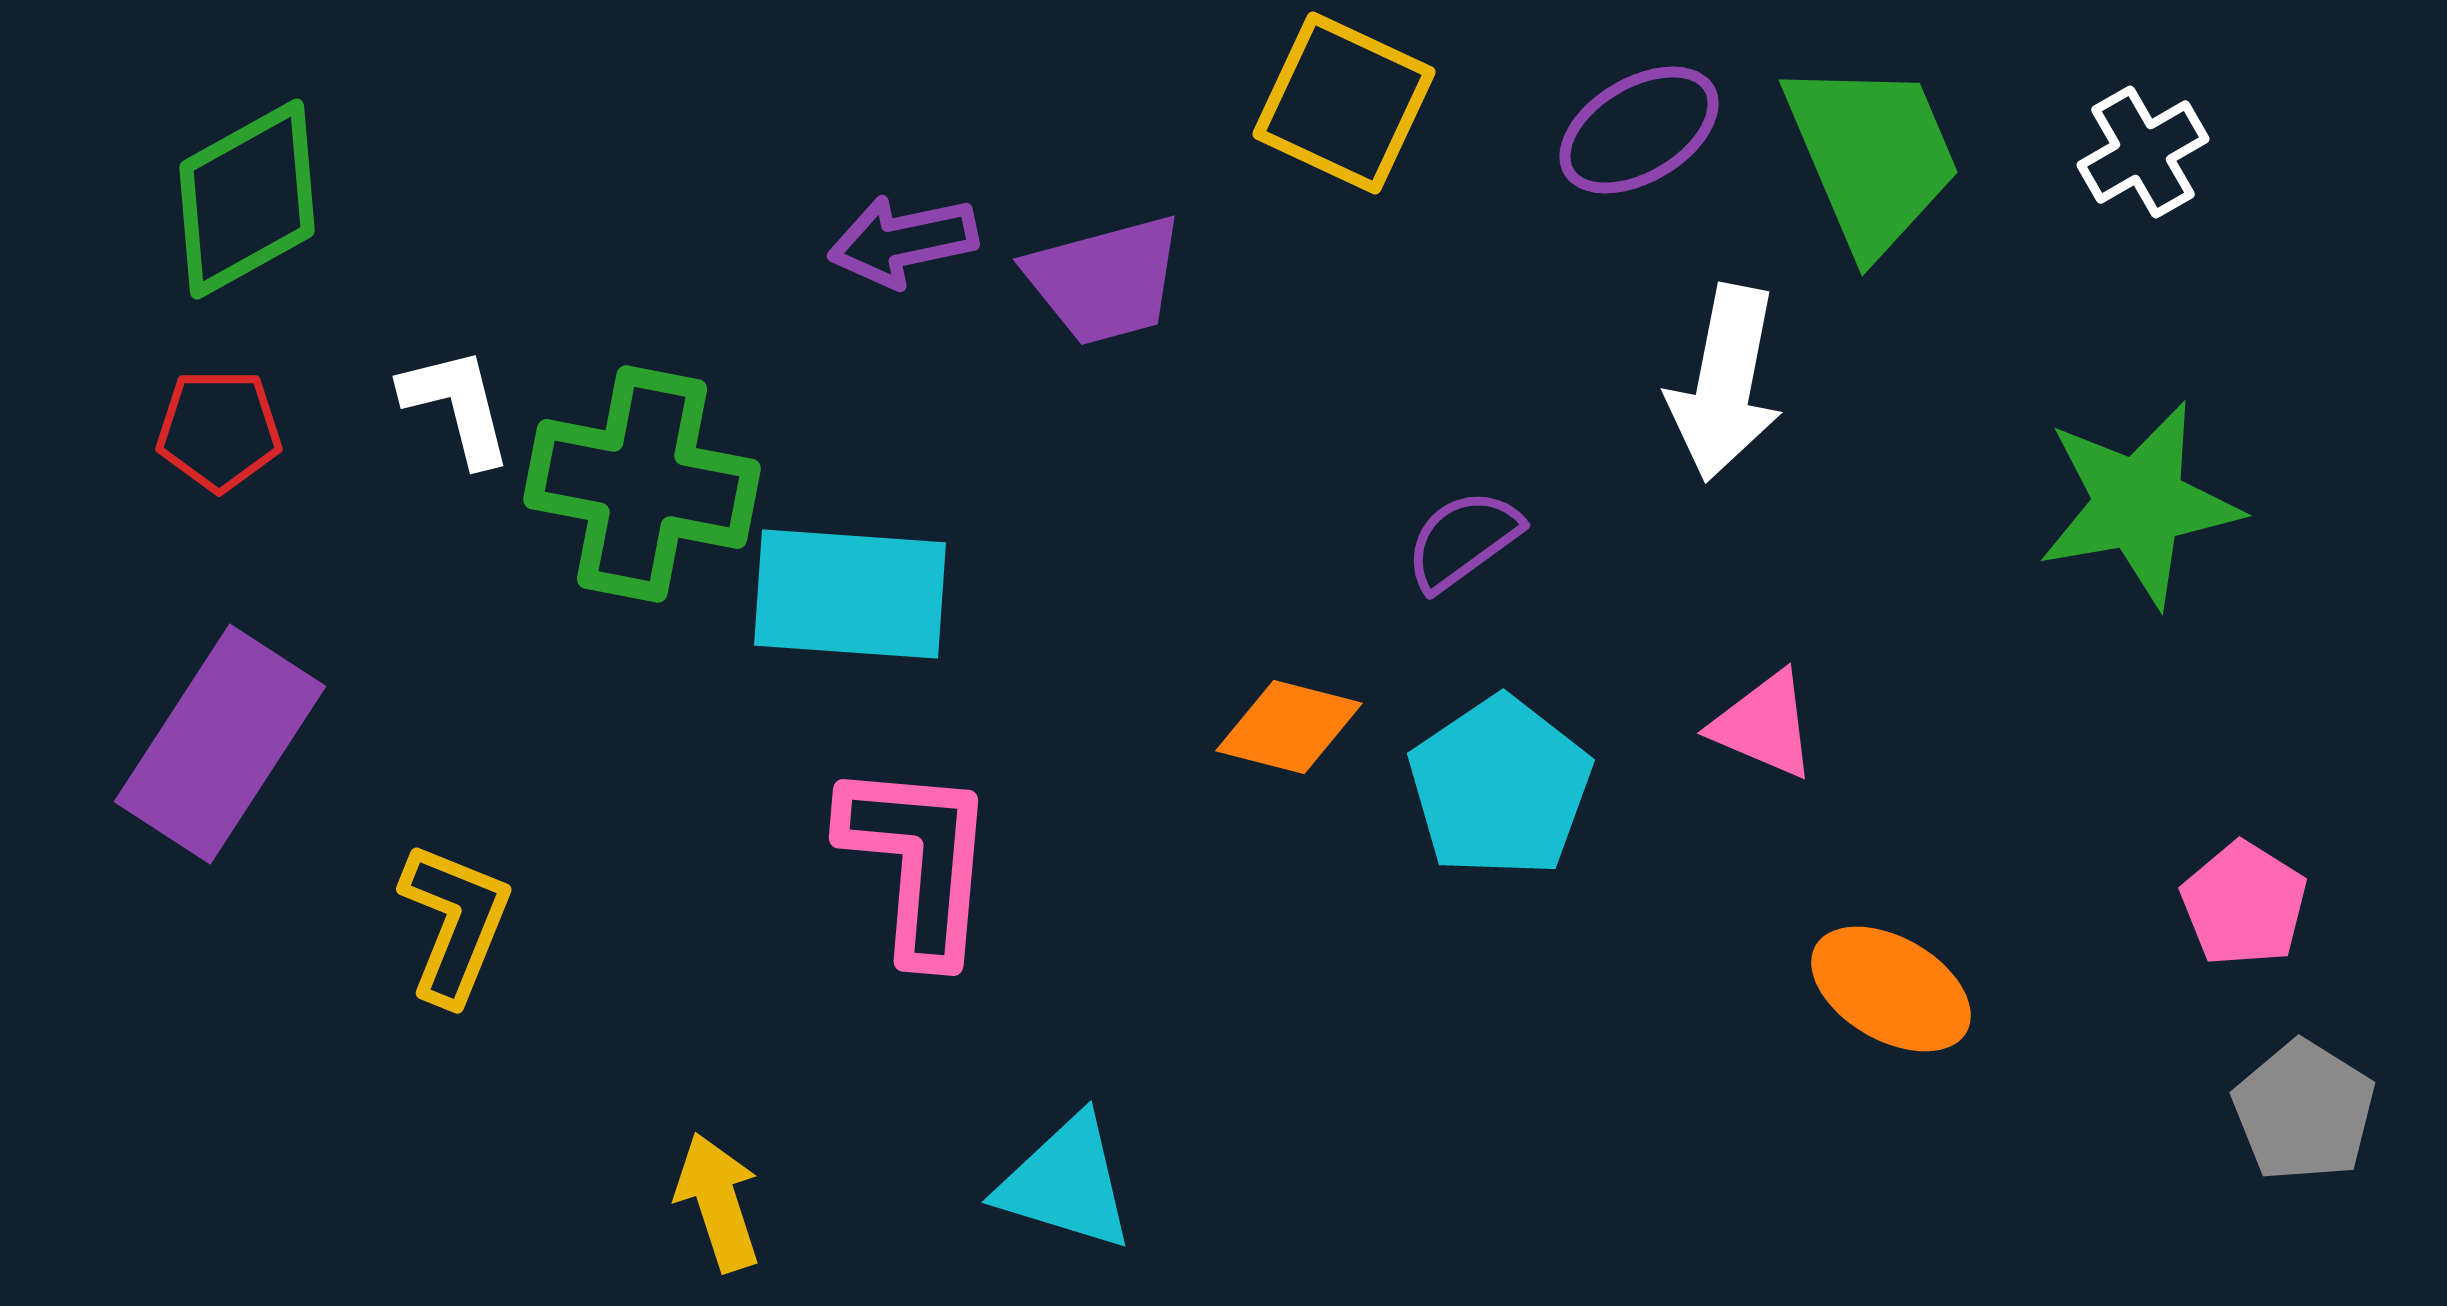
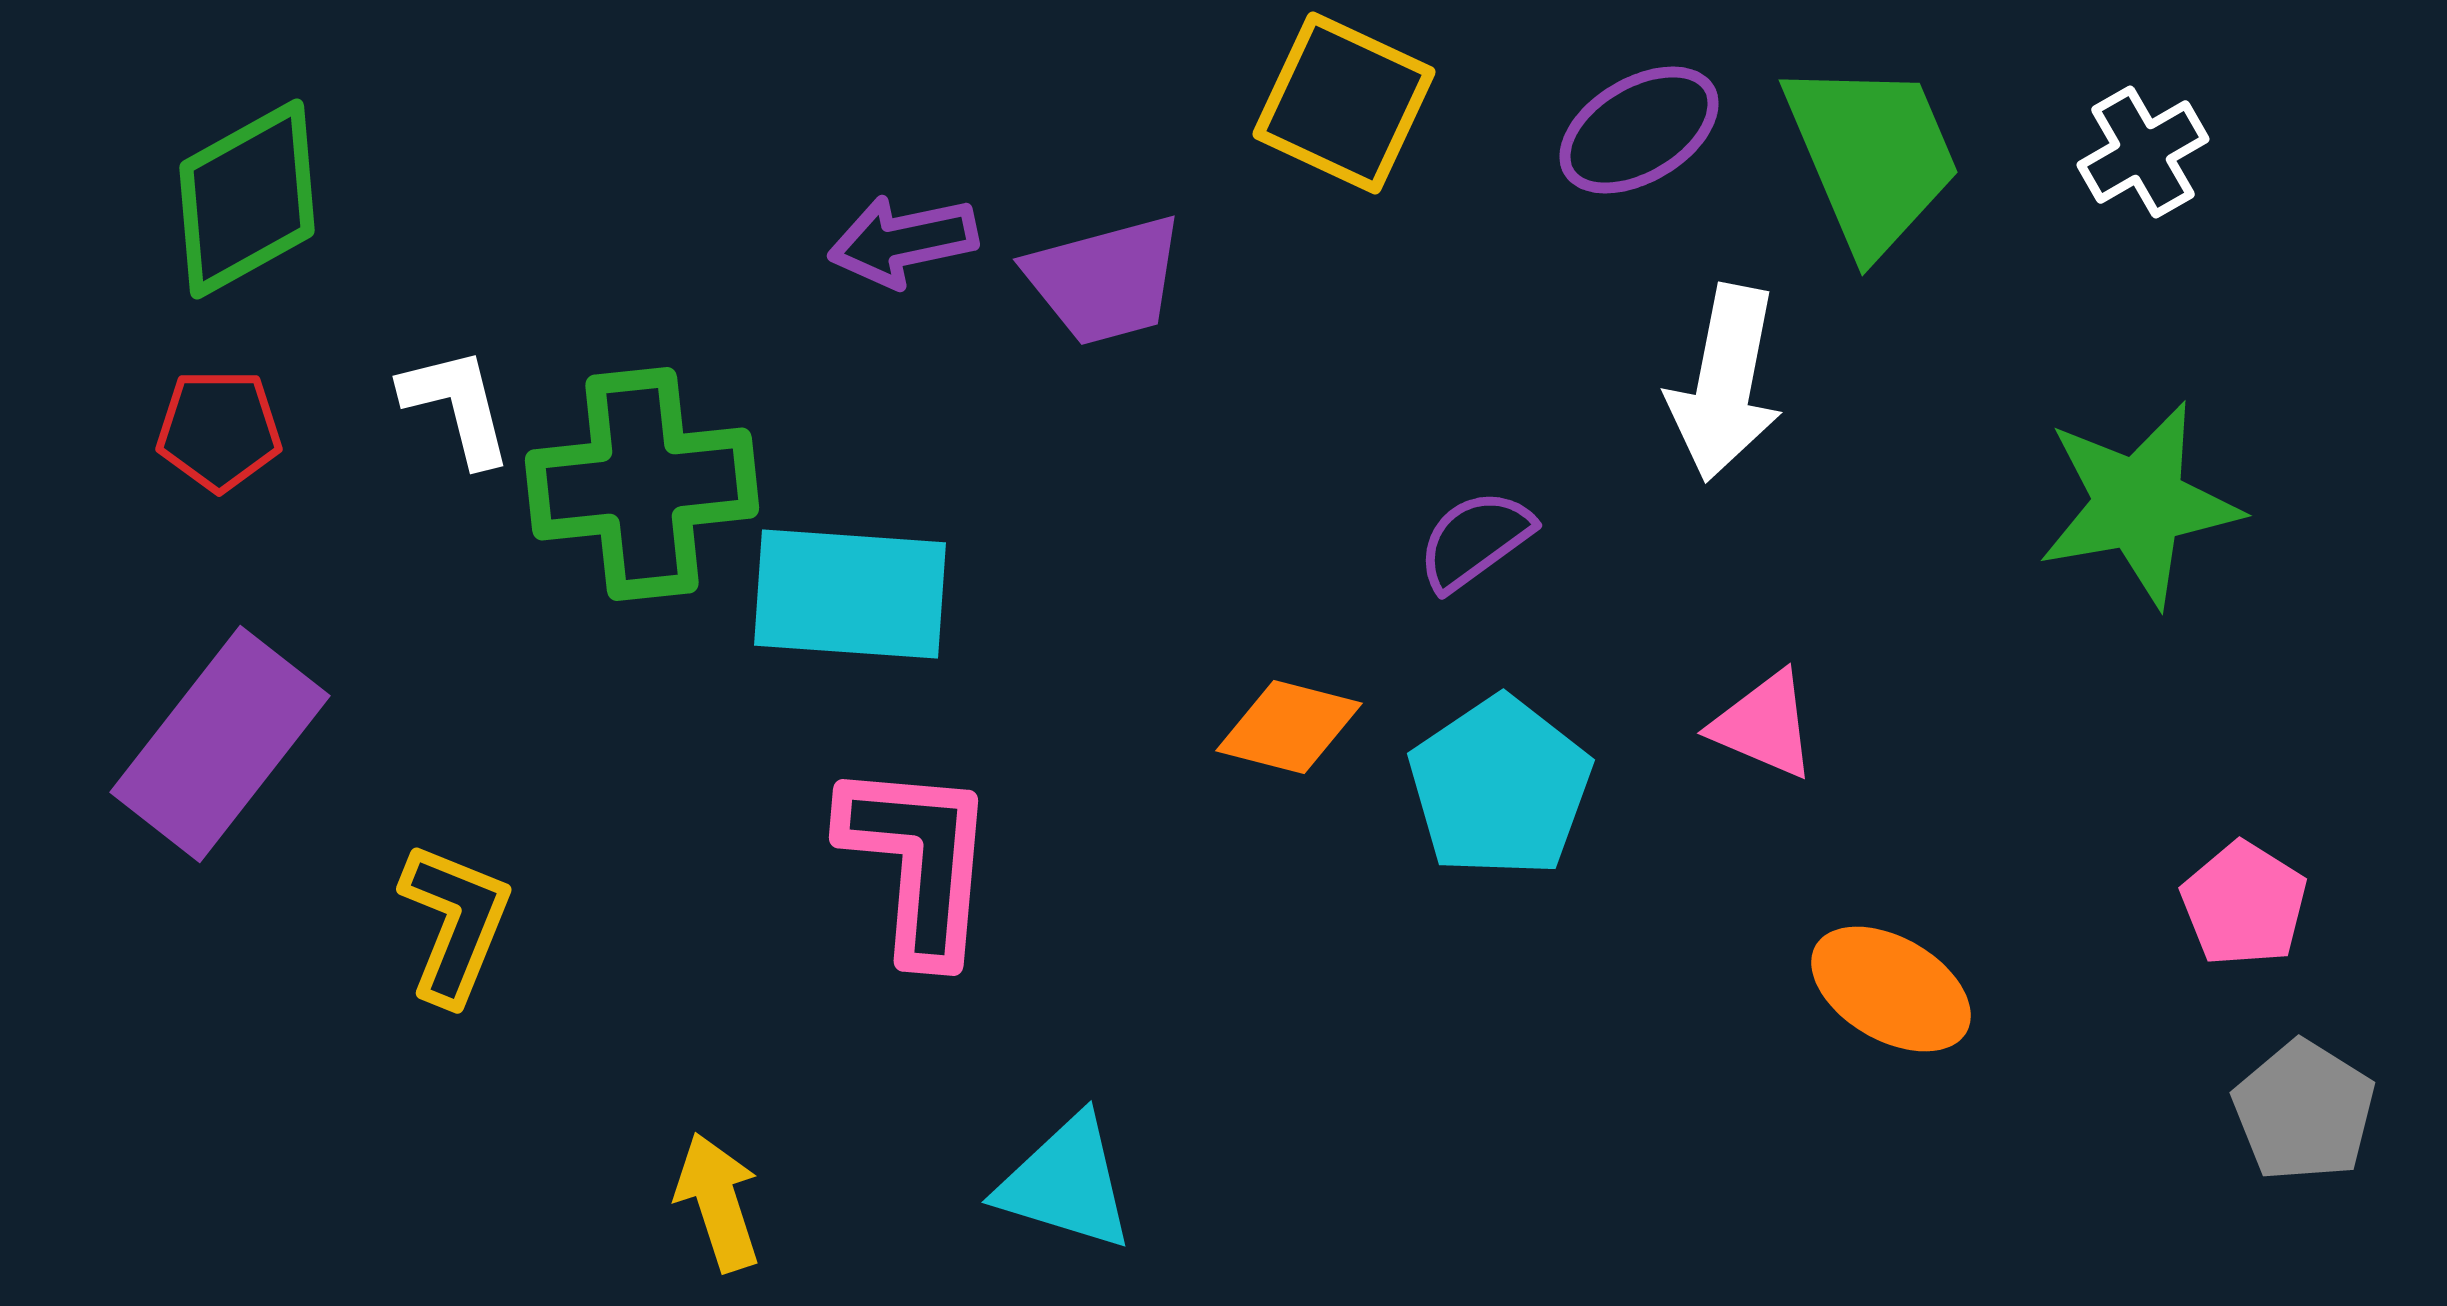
green cross: rotated 17 degrees counterclockwise
purple semicircle: moved 12 px right
purple rectangle: rotated 5 degrees clockwise
